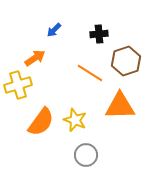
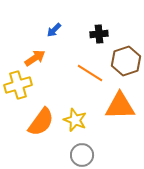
gray circle: moved 4 px left
